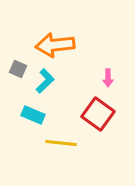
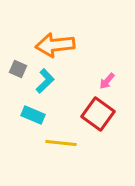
pink arrow: moved 1 px left, 3 px down; rotated 42 degrees clockwise
